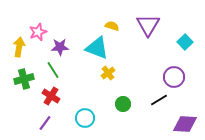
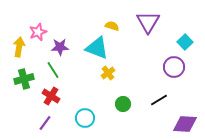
purple triangle: moved 3 px up
purple circle: moved 10 px up
